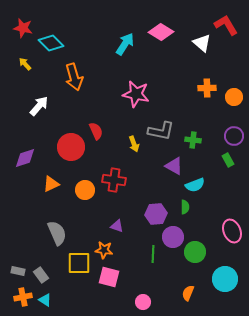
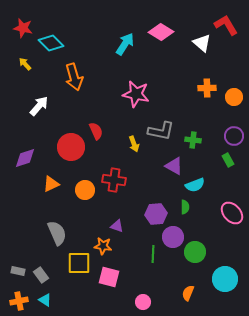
pink ellipse at (232, 231): moved 18 px up; rotated 20 degrees counterclockwise
orange star at (104, 250): moved 1 px left, 4 px up
orange cross at (23, 297): moved 4 px left, 4 px down
